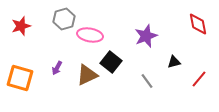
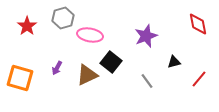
gray hexagon: moved 1 px left, 1 px up
red star: moved 6 px right; rotated 18 degrees counterclockwise
